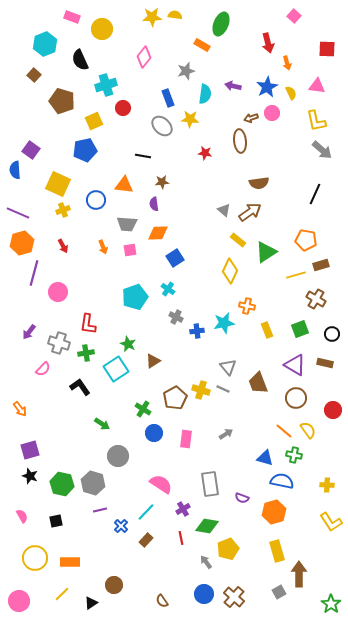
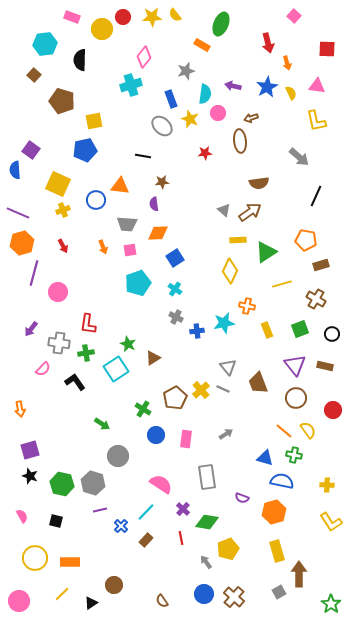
yellow semicircle at (175, 15): rotated 136 degrees counterclockwise
cyan hexagon at (45, 44): rotated 15 degrees clockwise
black semicircle at (80, 60): rotated 25 degrees clockwise
cyan cross at (106, 85): moved 25 px right
blue rectangle at (168, 98): moved 3 px right, 1 px down
red circle at (123, 108): moved 91 px up
pink circle at (272, 113): moved 54 px left
yellow star at (190, 119): rotated 18 degrees clockwise
yellow square at (94, 121): rotated 12 degrees clockwise
gray arrow at (322, 150): moved 23 px left, 7 px down
red star at (205, 153): rotated 16 degrees counterclockwise
orange triangle at (124, 185): moved 4 px left, 1 px down
black line at (315, 194): moved 1 px right, 2 px down
yellow rectangle at (238, 240): rotated 42 degrees counterclockwise
yellow line at (296, 275): moved 14 px left, 9 px down
cyan cross at (168, 289): moved 7 px right
cyan pentagon at (135, 297): moved 3 px right, 14 px up
purple arrow at (29, 332): moved 2 px right, 3 px up
gray cross at (59, 343): rotated 10 degrees counterclockwise
brown triangle at (153, 361): moved 3 px up
brown rectangle at (325, 363): moved 3 px down
purple triangle at (295, 365): rotated 20 degrees clockwise
black L-shape at (80, 387): moved 5 px left, 5 px up
yellow cross at (201, 390): rotated 30 degrees clockwise
orange arrow at (20, 409): rotated 28 degrees clockwise
blue circle at (154, 433): moved 2 px right, 2 px down
gray rectangle at (210, 484): moved 3 px left, 7 px up
purple cross at (183, 509): rotated 16 degrees counterclockwise
black square at (56, 521): rotated 24 degrees clockwise
green diamond at (207, 526): moved 4 px up
